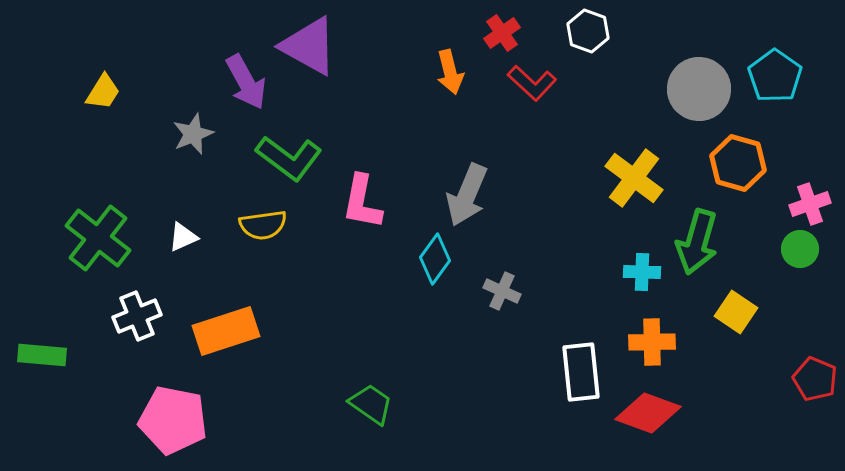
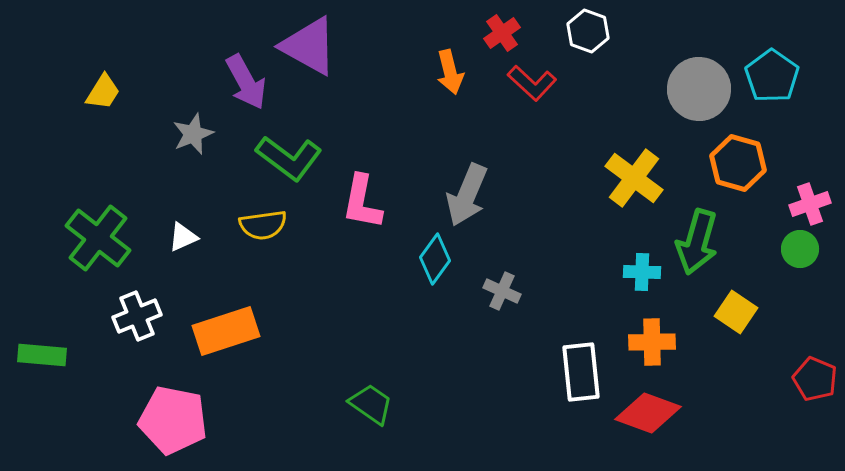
cyan pentagon: moved 3 px left
